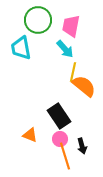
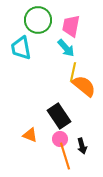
cyan arrow: moved 1 px right, 1 px up
